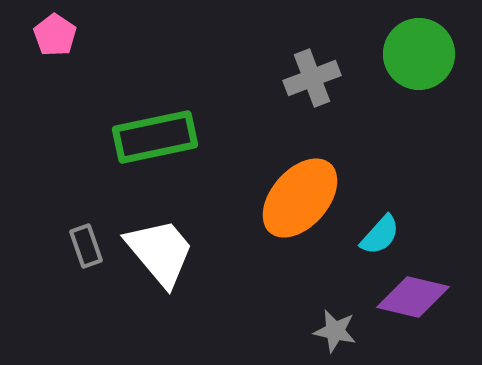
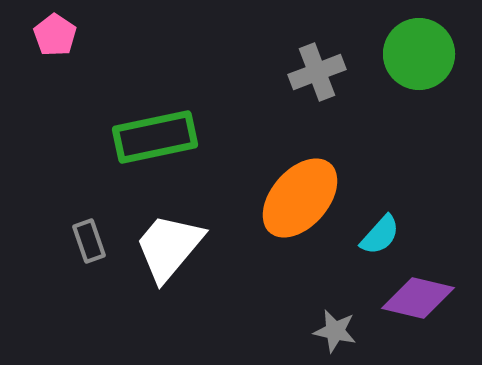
gray cross: moved 5 px right, 6 px up
gray rectangle: moved 3 px right, 5 px up
white trapezoid: moved 9 px right, 5 px up; rotated 100 degrees counterclockwise
purple diamond: moved 5 px right, 1 px down
